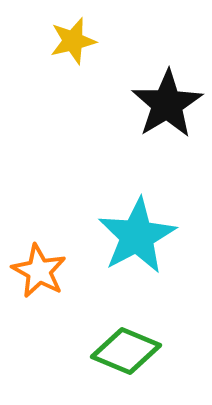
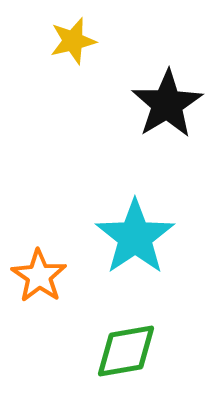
cyan star: moved 2 px left, 1 px down; rotated 6 degrees counterclockwise
orange star: moved 5 px down; rotated 6 degrees clockwise
green diamond: rotated 32 degrees counterclockwise
